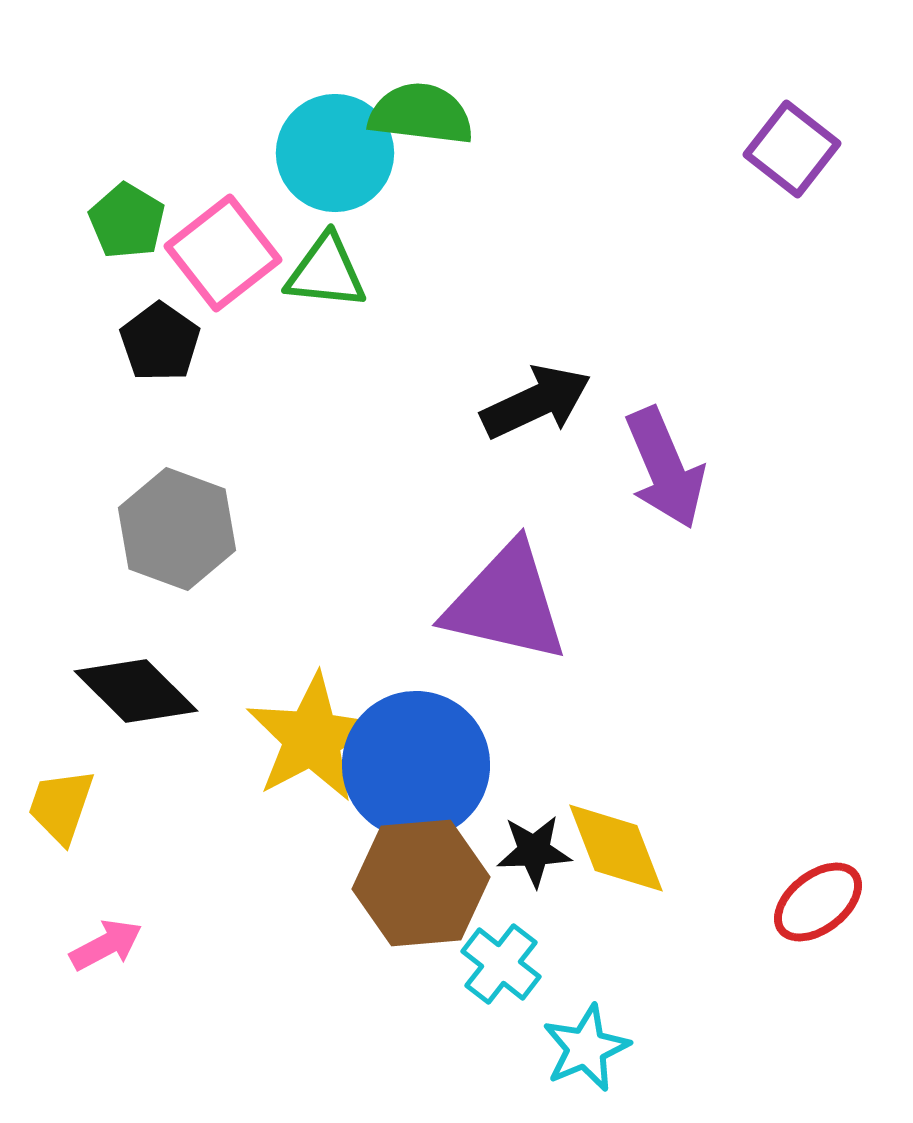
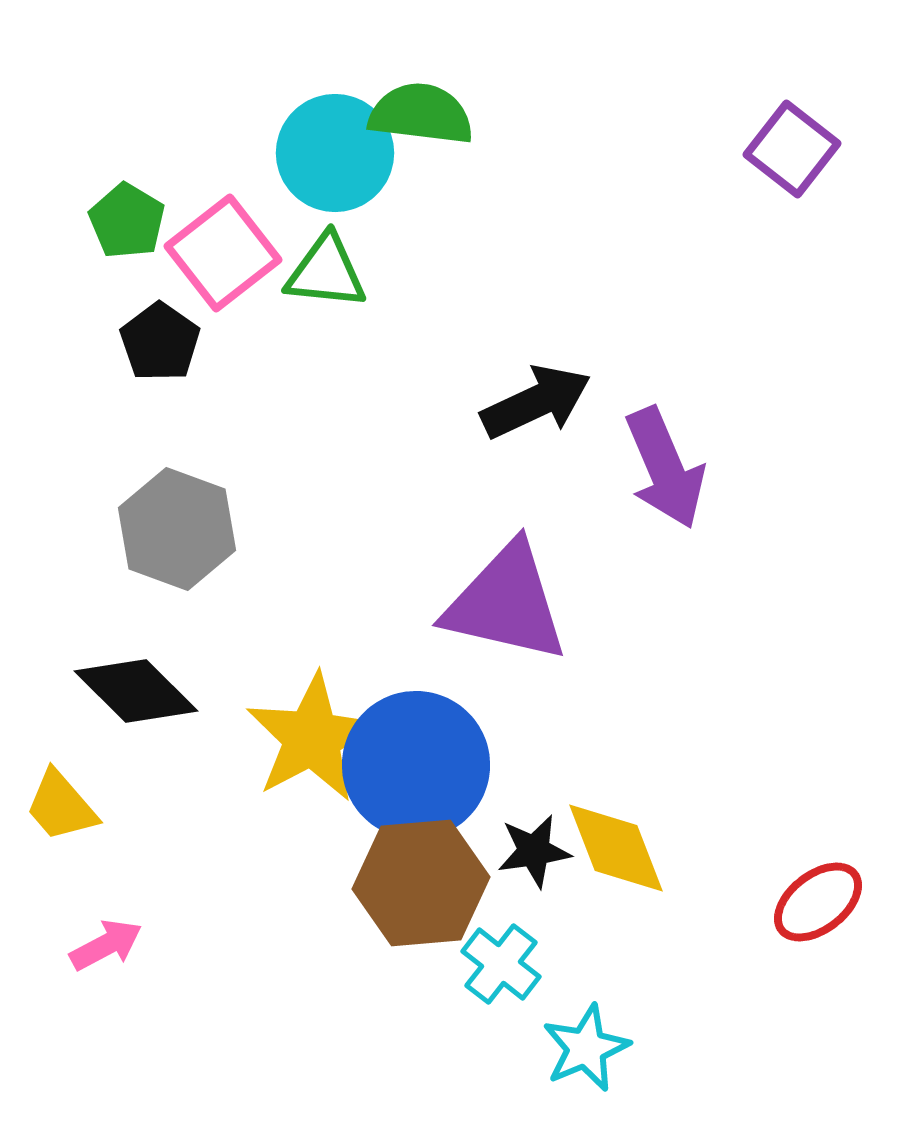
yellow trapezoid: rotated 60 degrees counterclockwise
black star: rotated 6 degrees counterclockwise
